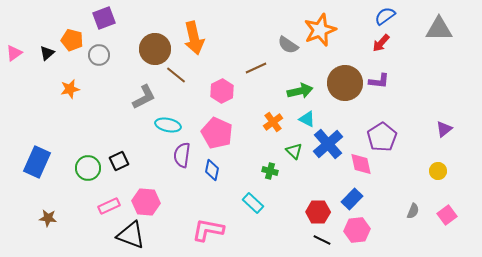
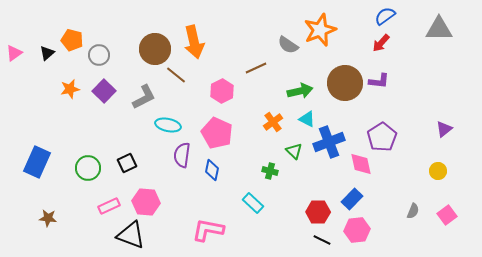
purple square at (104, 18): moved 73 px down; rotated 25 degrees counterclockwise
orange arrow at (194, 38): moved 4 px down
blue cross at (328, 144): moved 1 px right, 2 px up; rotated 20 degrees clockwise
black square at (119, 161): moved 8 px right, 2 px down
